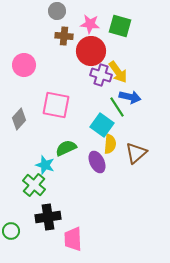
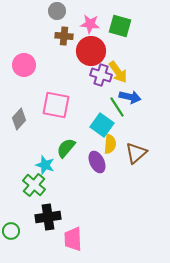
green semicircle: rotated 25 degrees counterclockwise
